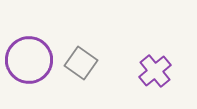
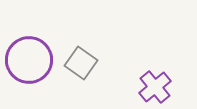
purple cross: moved 16 px down
